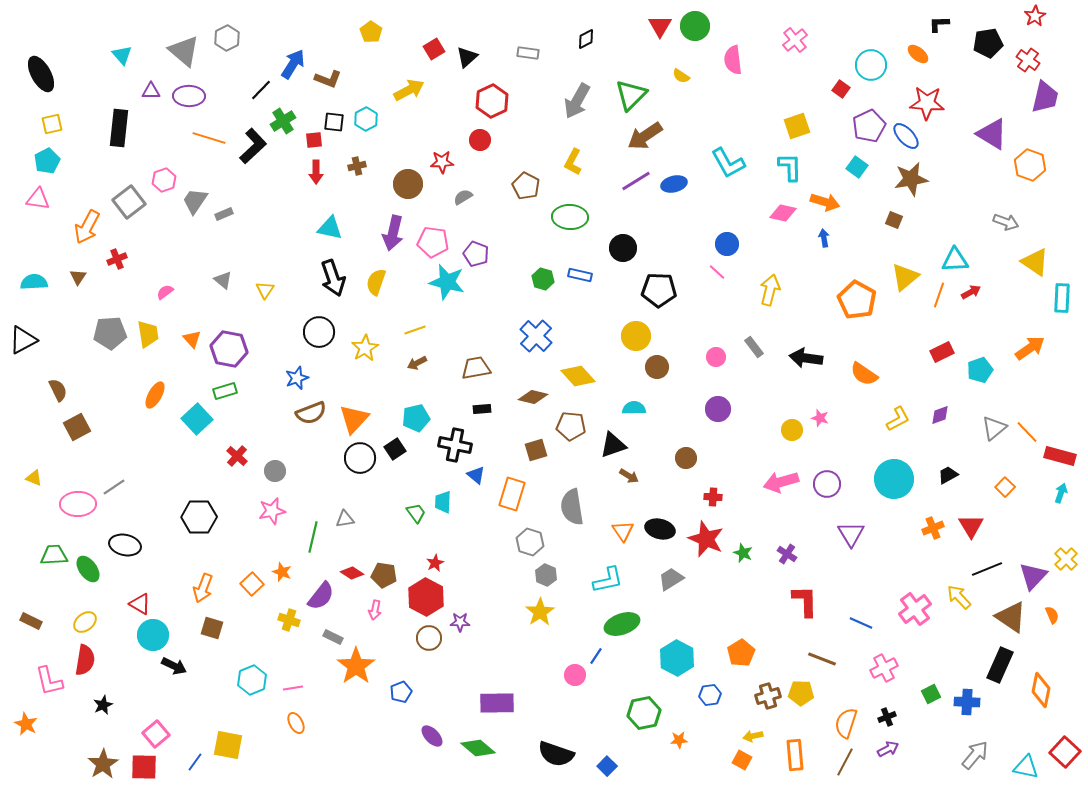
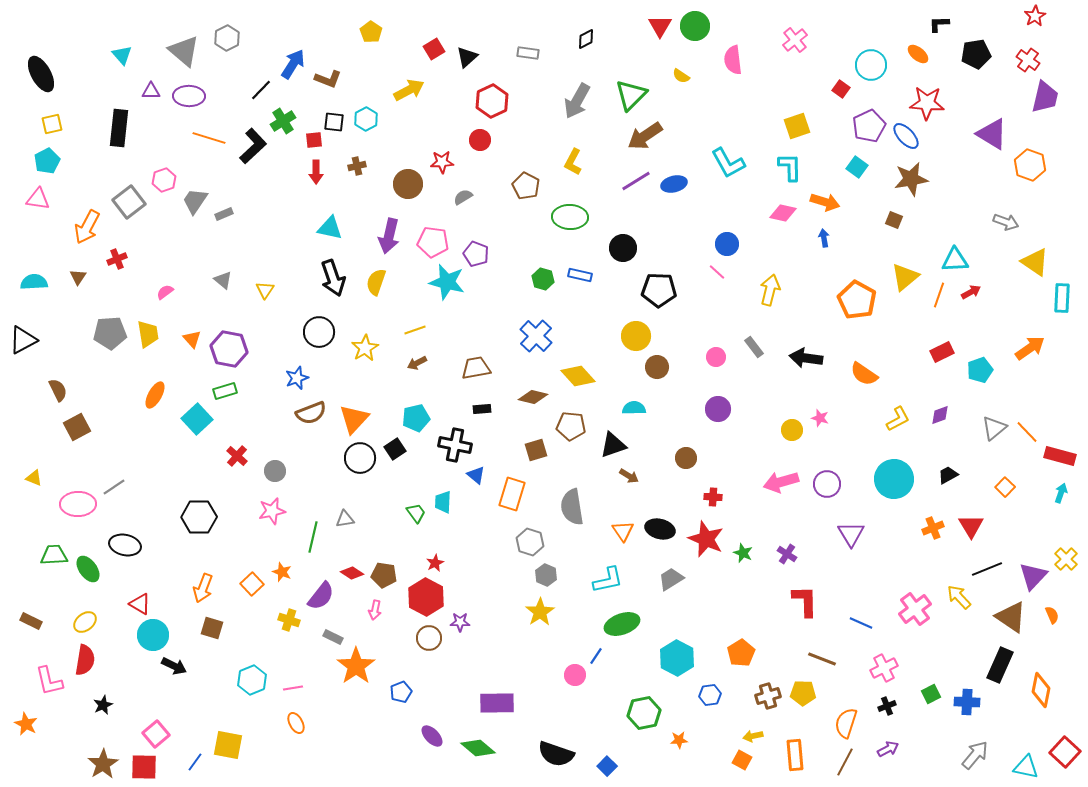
black pentagon at (988, 43): moved 12 px left, 11 px down
purple arrow at (393, 233): moved 4 px left, 3 px down
yellow pentagon at (801, 693): moved 2 px right
black cross at (887, 717): moved 11 px up
